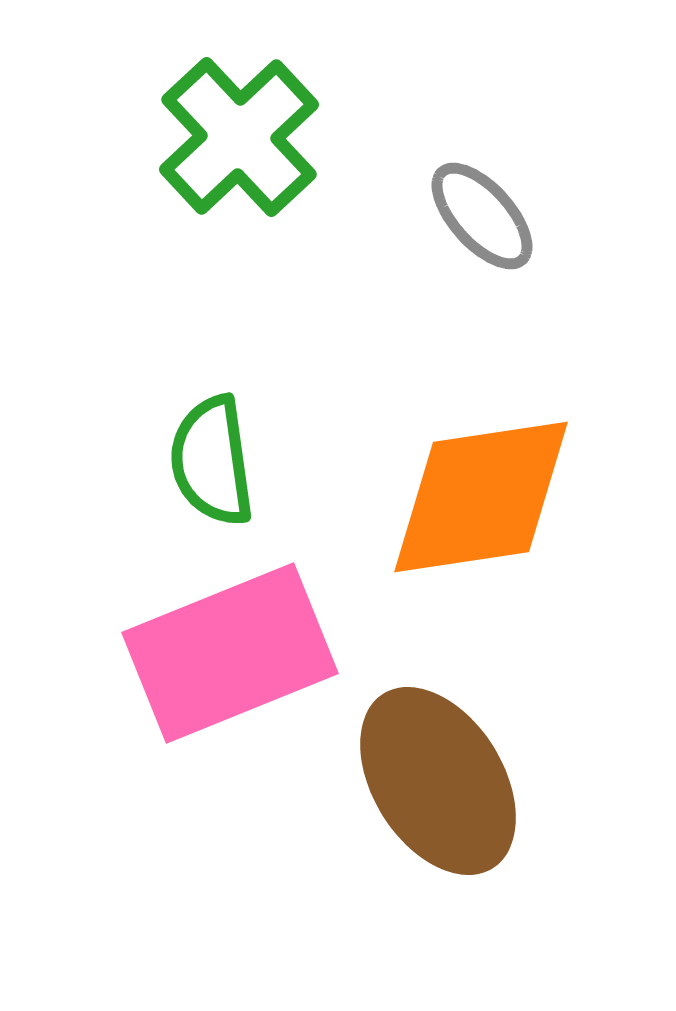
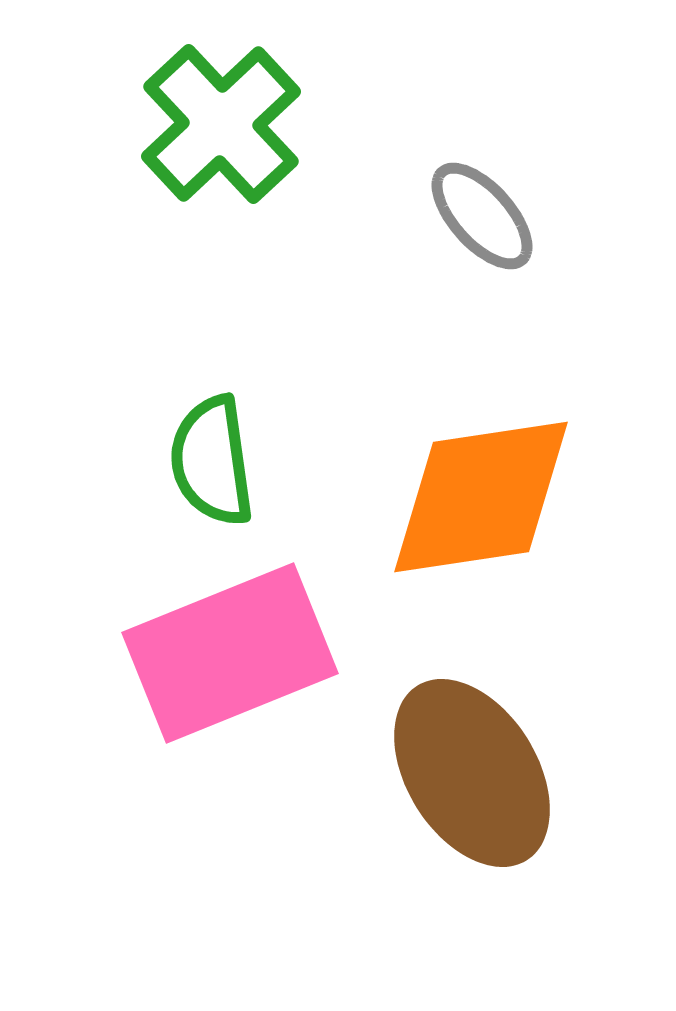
green cross: moved 18 px left, 13 px up
brown ellipse: moved 34 px right, 8 px up
